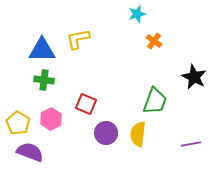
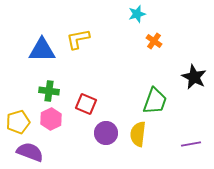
green cross: moved 5 px right, 11 px down
yellow pentagon: moved 1 px up; rotated 25 degrees clockwise
